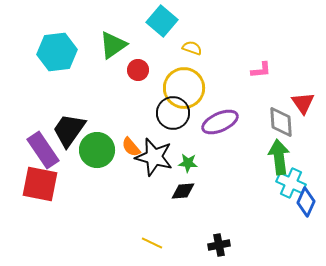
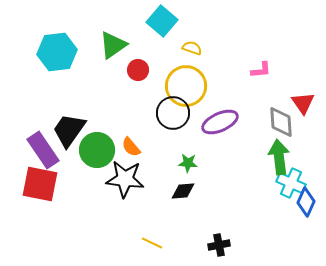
yellow circle: moved 2 px right, 2 px up
black star: moved 29 px left, 22 px down; rotated 9 degrees counterclockwise
